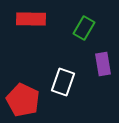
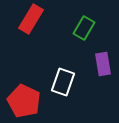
red rectangle: rotated 60 degrees counterclockwise
red pentagon: moved 1 px right, 1 px down
